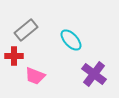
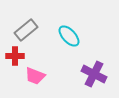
cyan ellipse: moved 2 px left, 4 px up
red cross: moved 1 px right
purple cross: rotated 10 degrees counterclockwise
